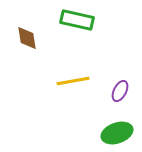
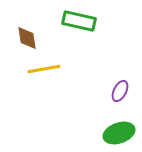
green rectangle: moved 2 px right, 1 px down
yellow line: moved 29 px left, 12 px up
green ellipse: moved 2 px right
